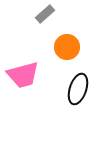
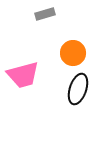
gray rectangle: rotated 24 degrees clockwise
orange circle: moved 6 px right, 6 px down
